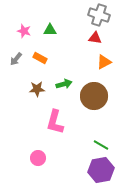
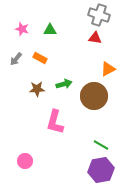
pink star: moved 2 px left, 2 px up
orange triangle: moved 4 px right, 7 px down
pink circle: moved 13 px left, 3 px down
